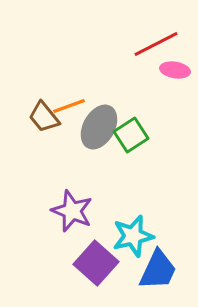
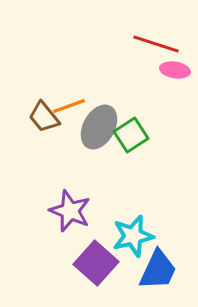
red line: rotated 45 degrees clockwise
purple star: moved 2 px left
